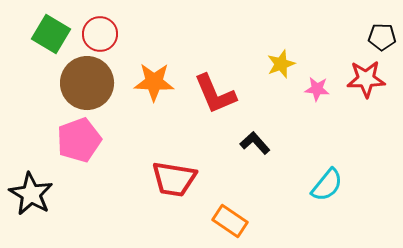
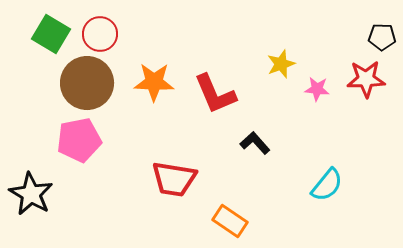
pink pentagon: rotated 9 degrees clockwise
